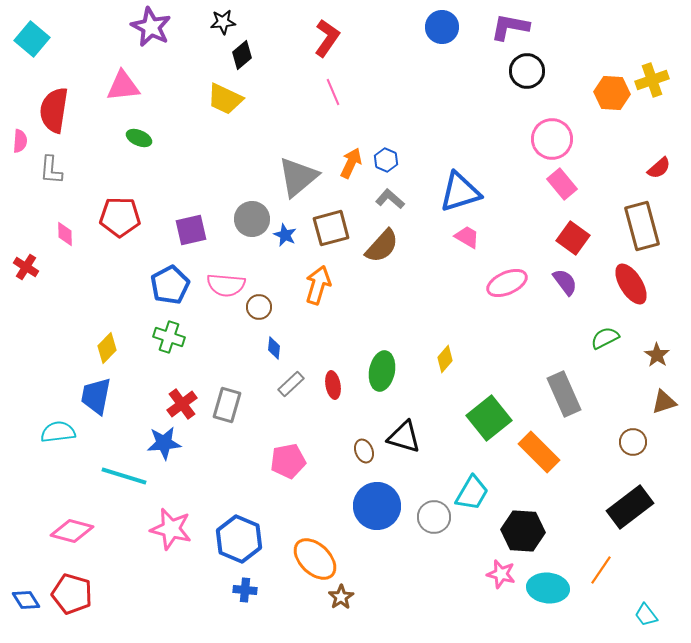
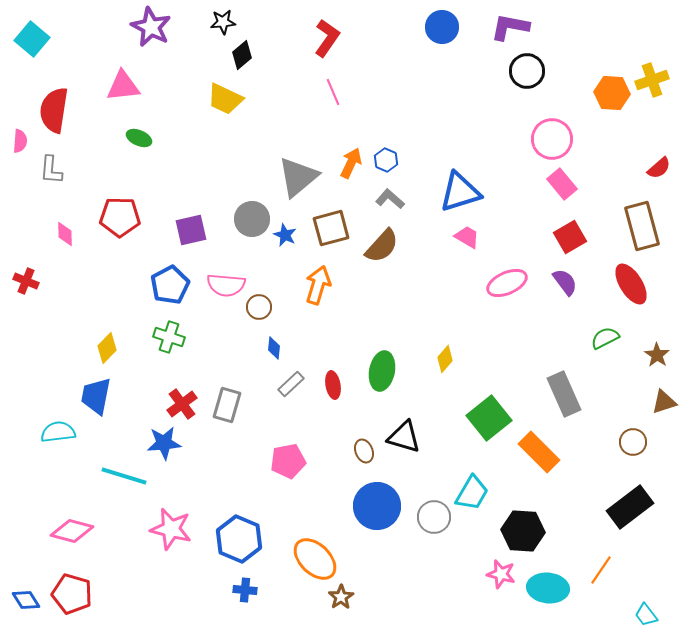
red square at (573, 238): moved 3 px left, 1 px up; rotated 24 degrees clockwise
red cross at (26, 267): moved 14 px down; rotated 10 degrees counterclockwise
